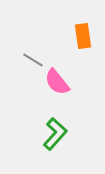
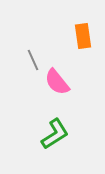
gray line: rotated 35 degrees clockwise
green L-shape: rotated 16 degrees clockwise
